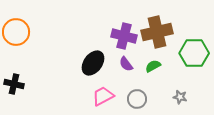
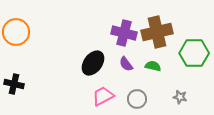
purple cross: moved 3 px up
green semicircle: rotated 42 degrees clockwise
